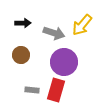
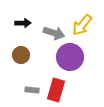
purple circle: moved 6 px right, 5 px up
